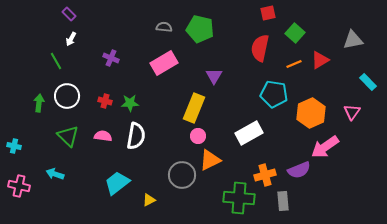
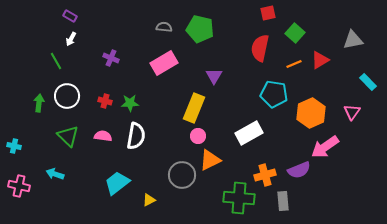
purple rectangle: moved 1 px right, 2 px down; rotated 16 degrees counterclockwise
